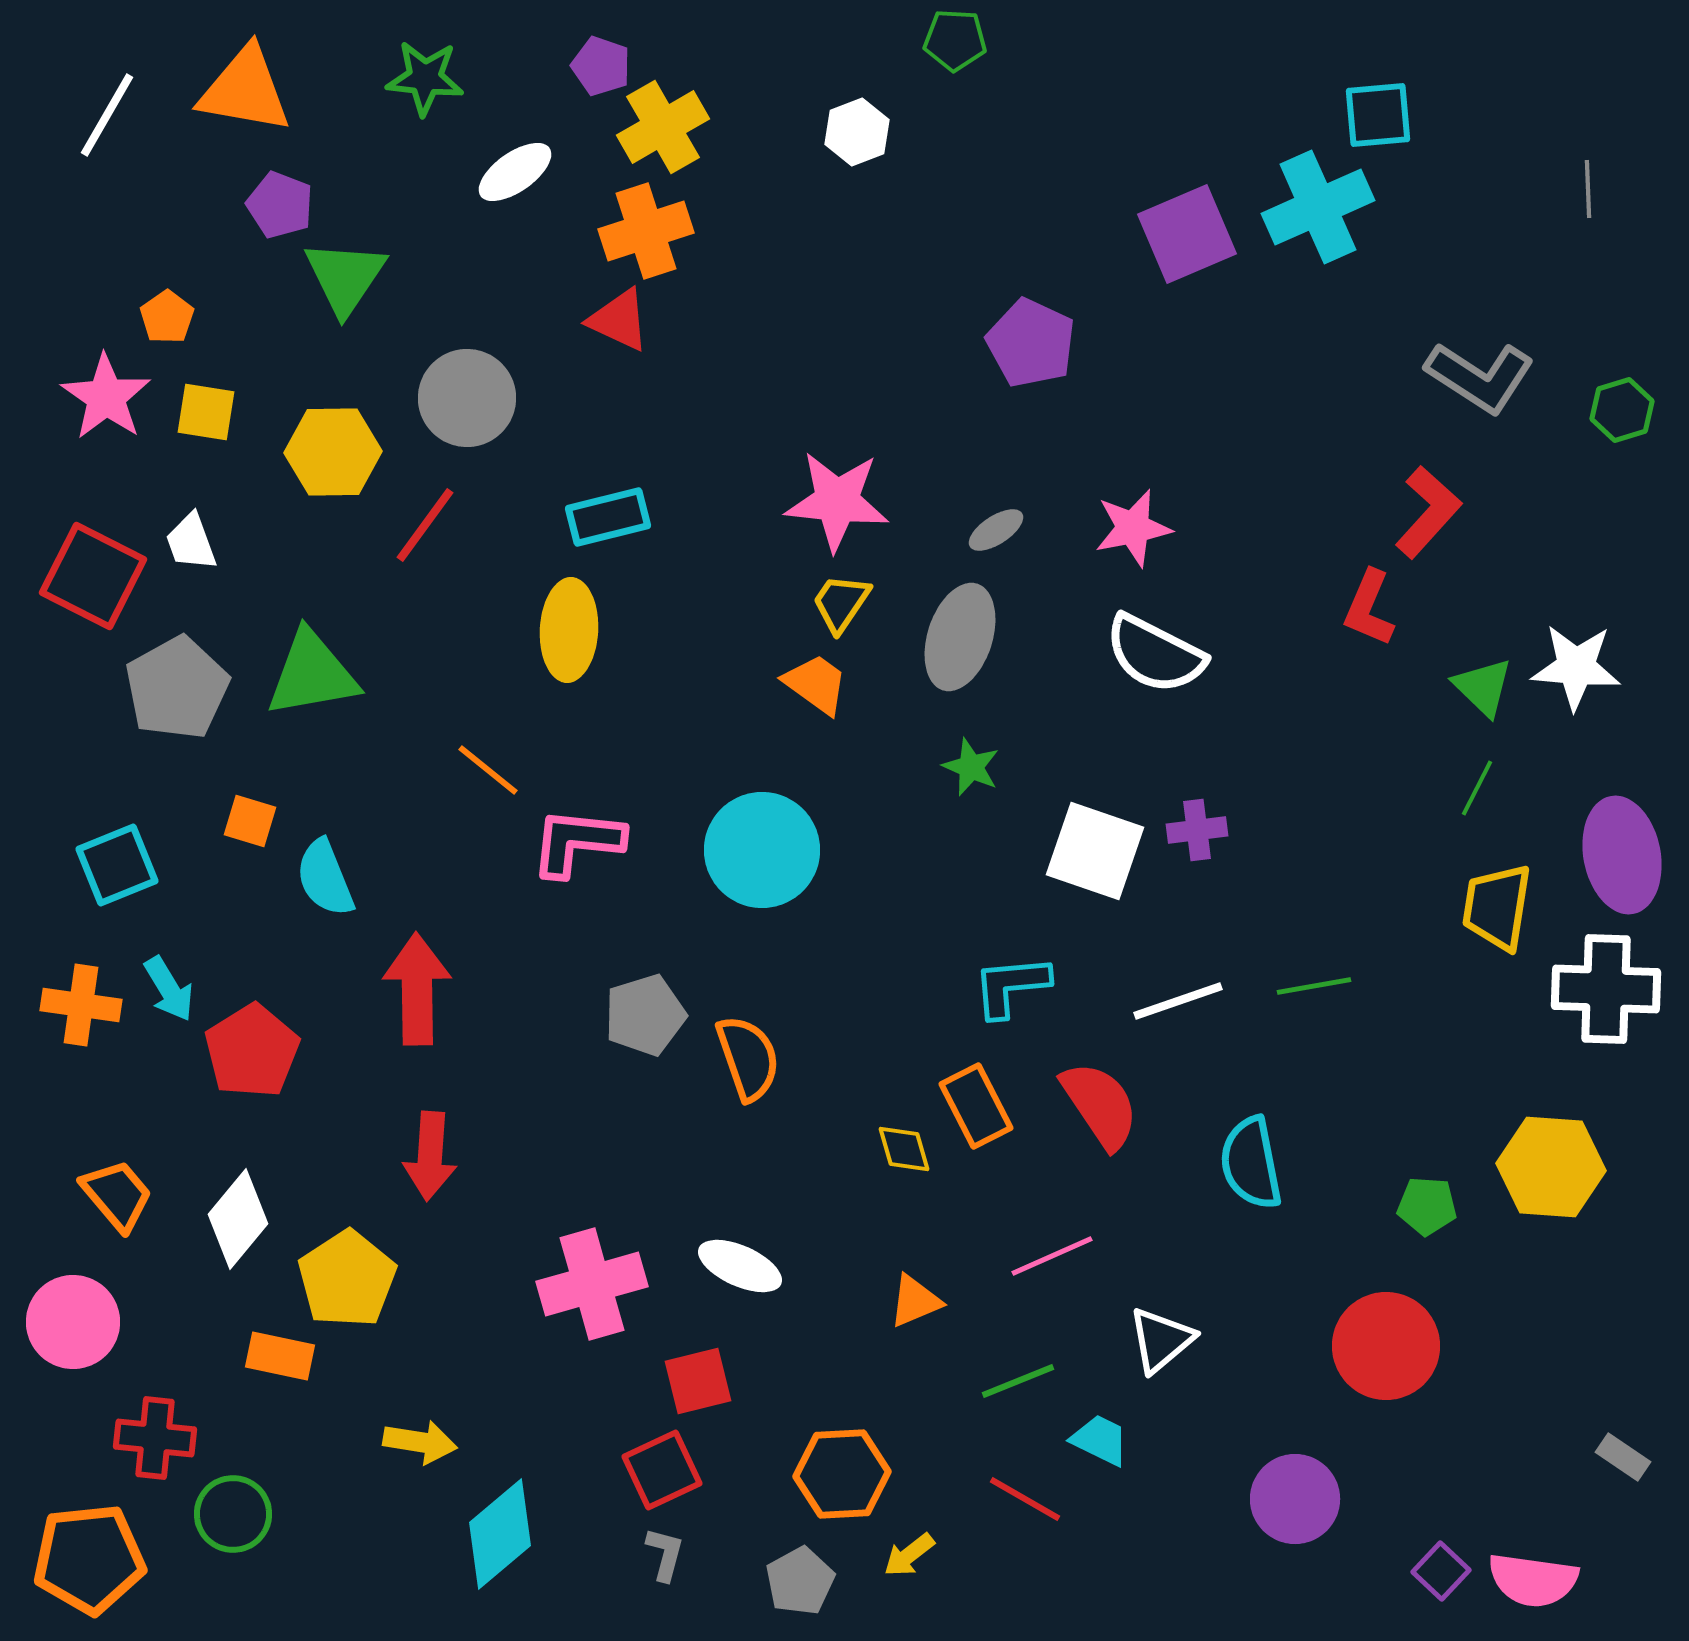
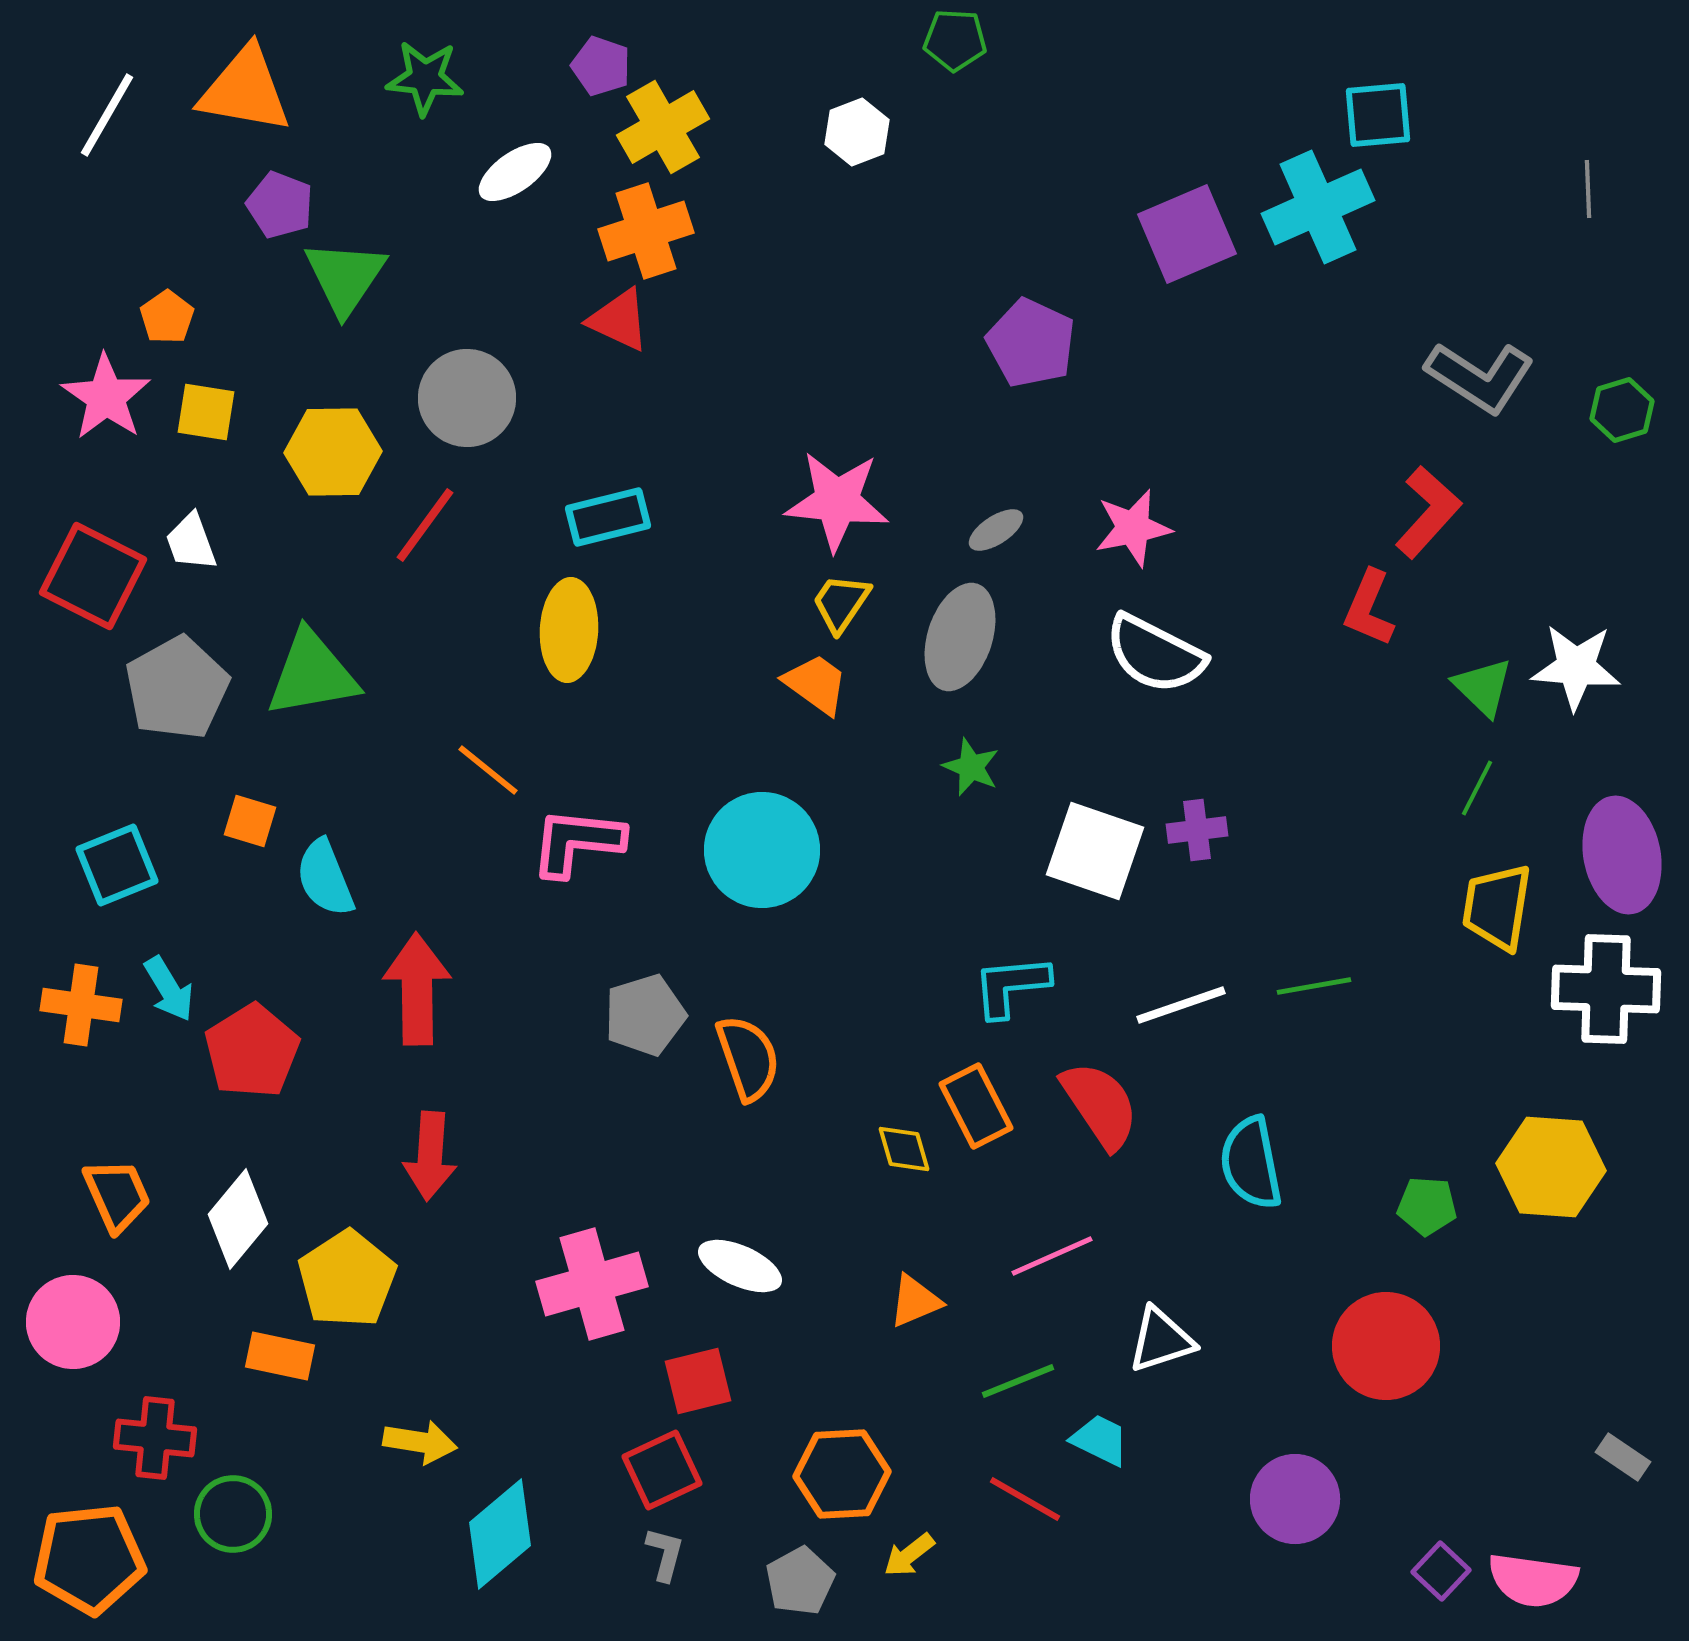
white line at (1178, 1001): moved 3 px right, 4 px down
orange trapezoid at (117, 1195): rotated 16 degrees clockwise
white triangle at (1161, 1340): rotated 22 degrees clockwise
